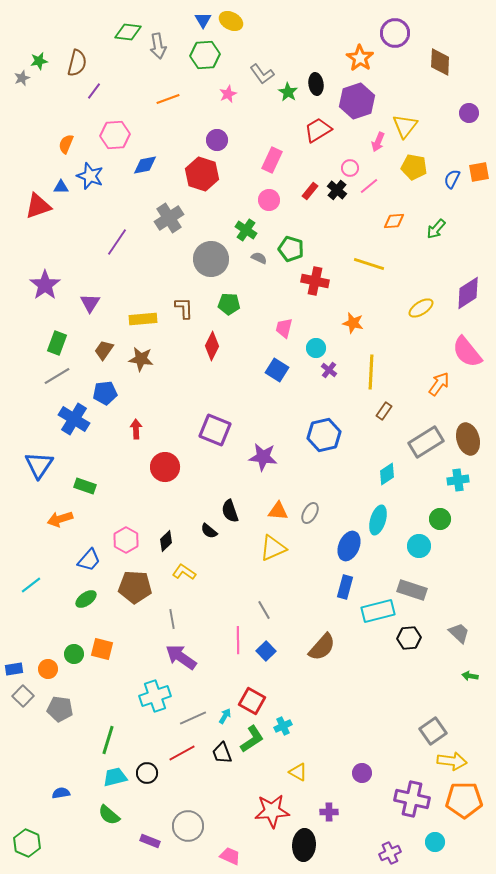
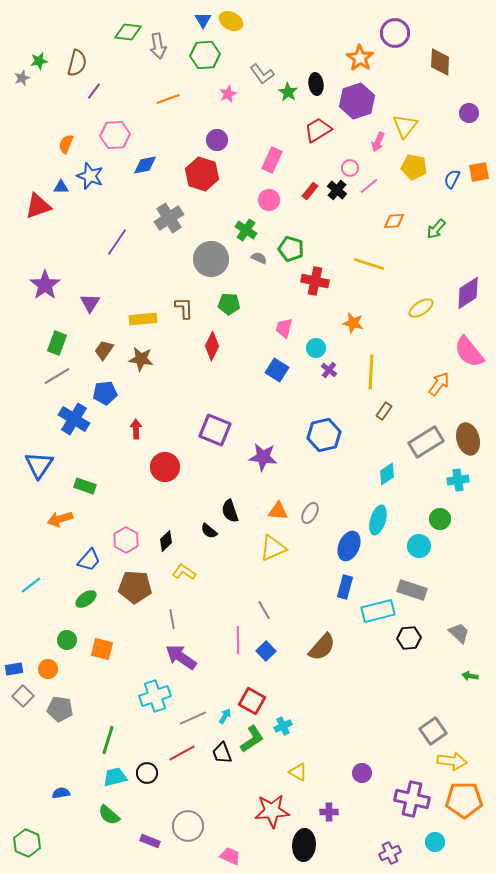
pink semicircle at (467, 352): moved 2 px right
green circle at (74, 654): moved 7 px left, 14 px up
